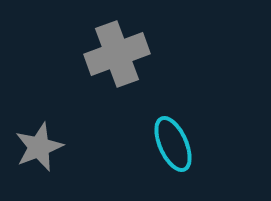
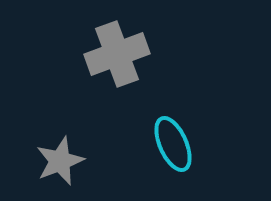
gray star: moved 21 px right, 14 px down
